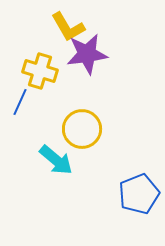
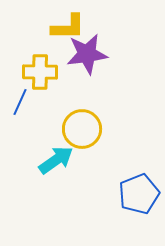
yellow L-shape: rotated 60 degrees counterclockwise
yellow cross: moved 1 px down; rotated 16 degrees counterclockwise
cyan arrow: rotated 75 degrees counterclockwise
